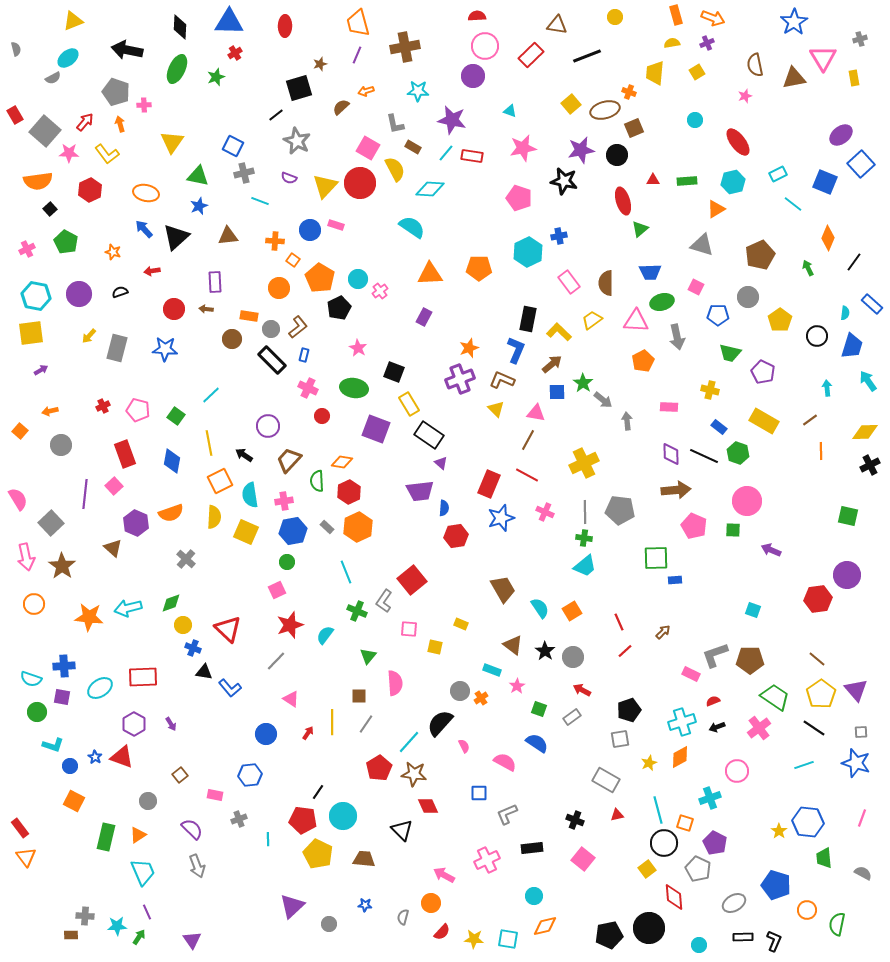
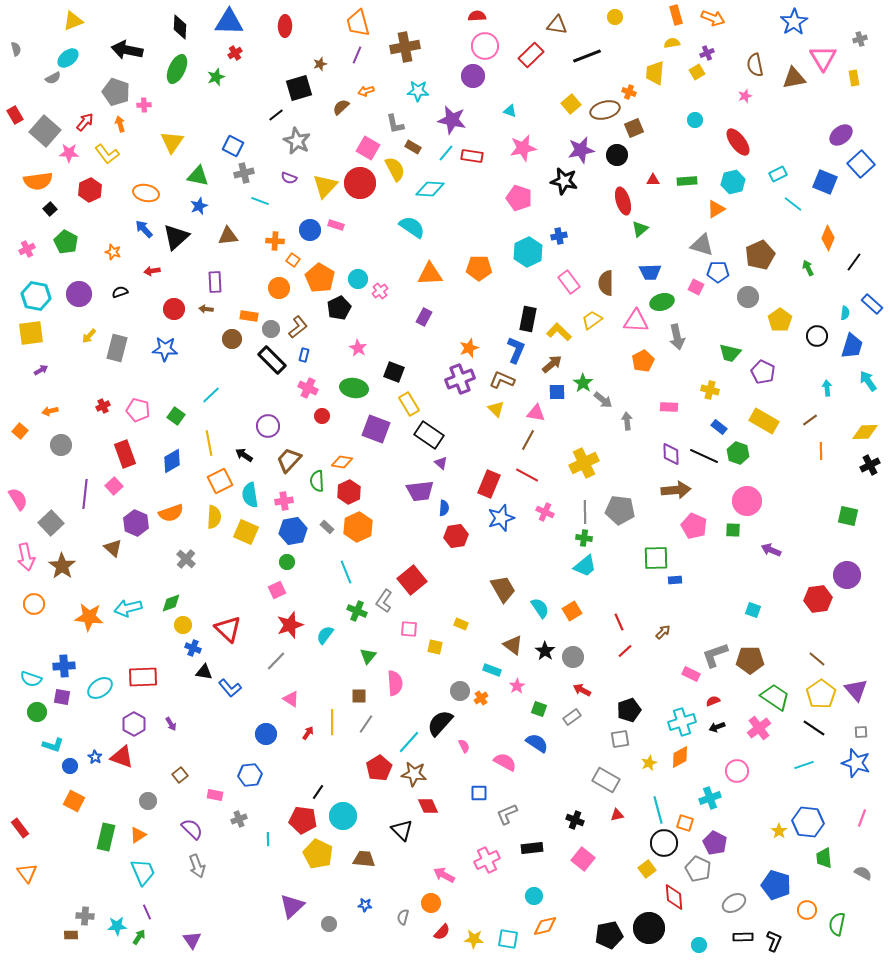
purple cross at (707, 43): moved 10 px down
blue pentagon at (718, 315): moved 43 px up
blue diamond at (172, 461): rotated 50 degrees clockwise
orange triangle at (26, 857): moved 1 px right, 16 px down
